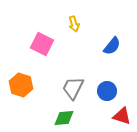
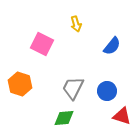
yellow arrow: moved 2 px right
orange hexagon: moved 1 px left, 1 px up
